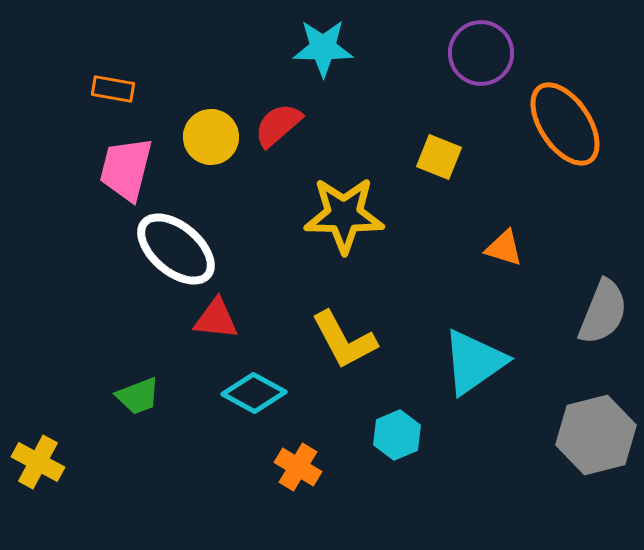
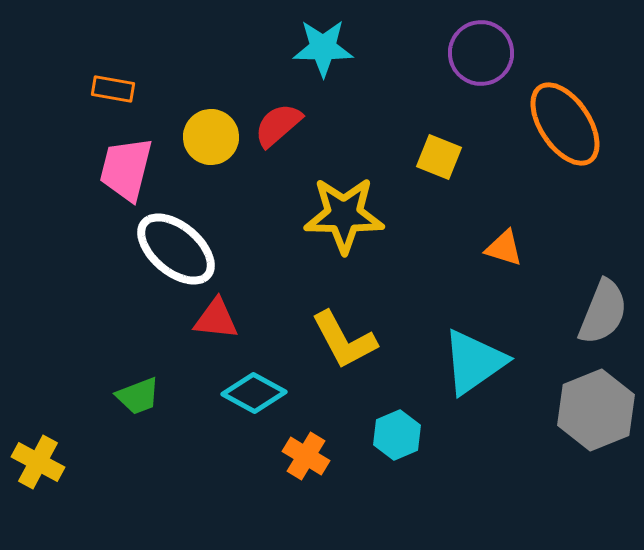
gray hexagon: moved 25 px up; rotated 8 degrees counterclockwise
orange cross: moved 8 px right, 11 px up
